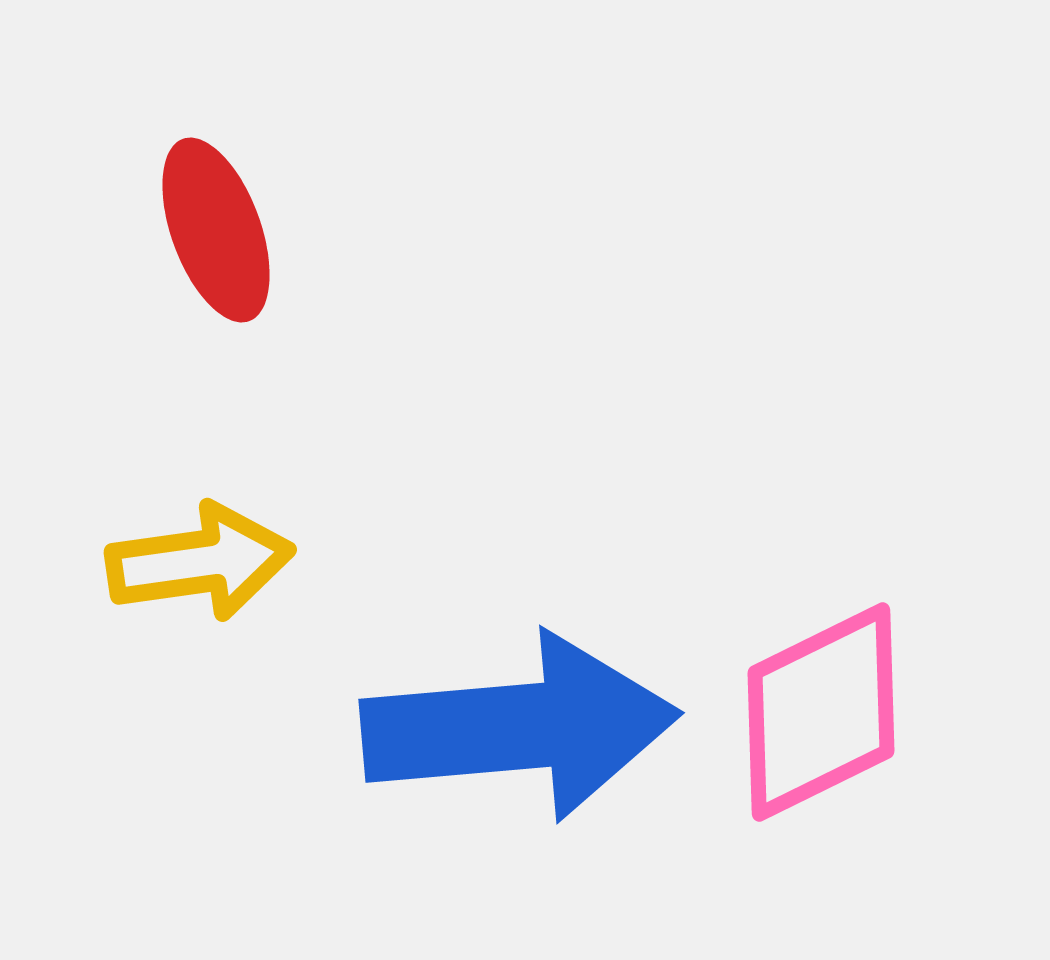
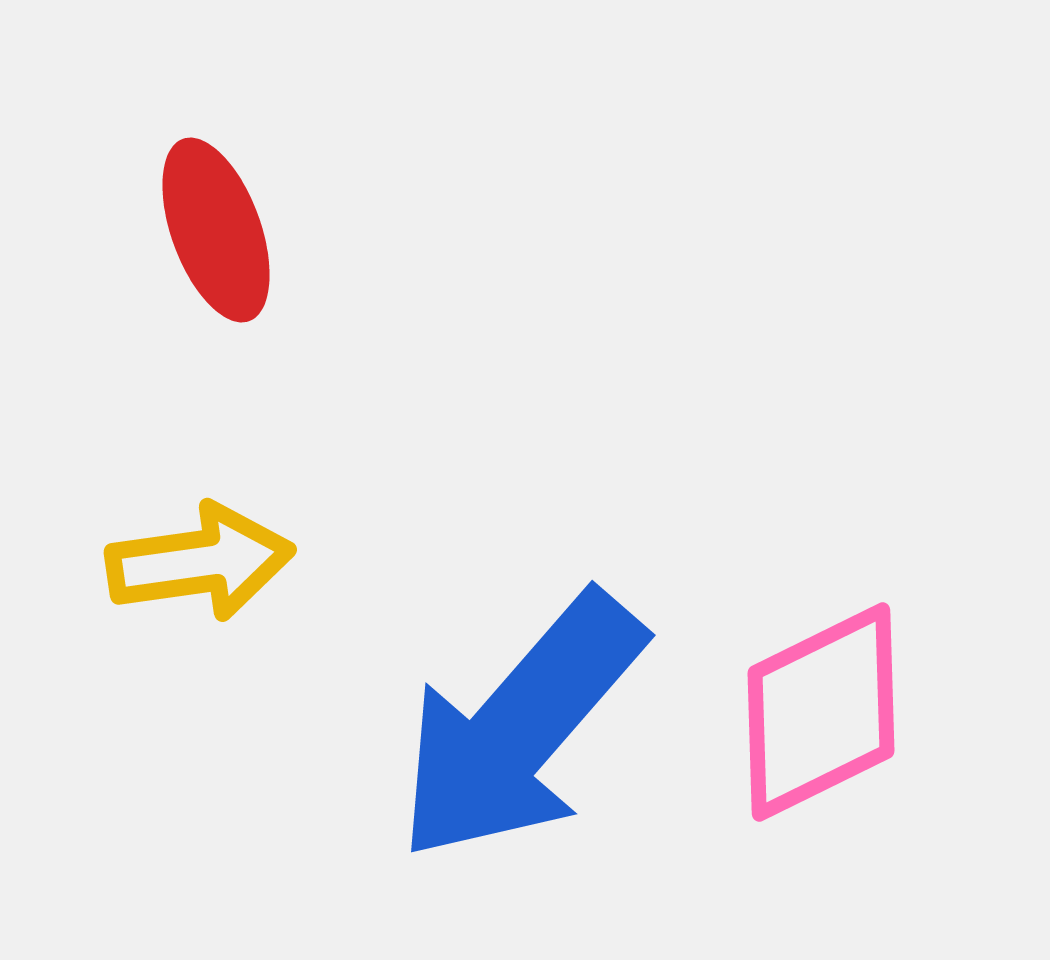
blue arrow: rotated 136 degrees clockwise
